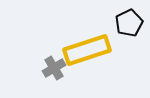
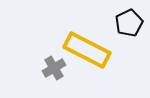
yellow rectangle: rotated 45 degrees clockwise
